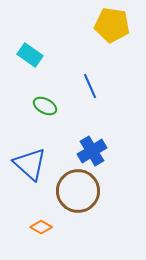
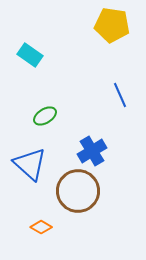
blue line: moved 30 px right, 9 px down
green ellipse: moved 10 px down; rotated 60 degrees counterclockwise
